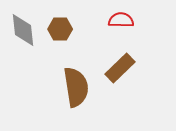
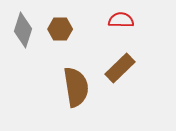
gray diamond: rotated 24 degrees clockwise
